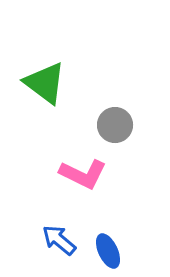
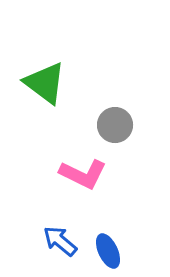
blue arrow: moved 1 px right, 1 px down
